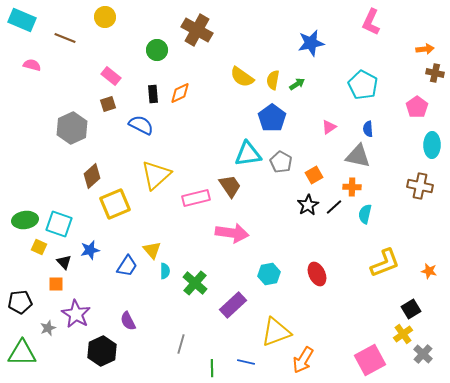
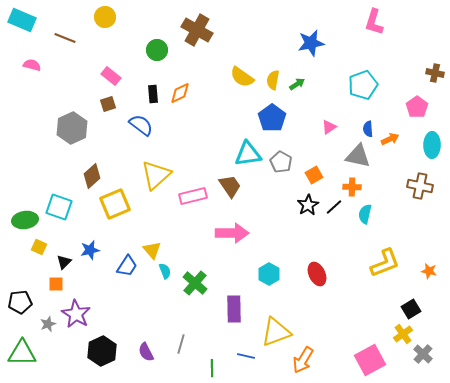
pink L-shape at (371, 22): moved 3 px right; rotated 8 degrees counterclockwise
orange arrow at (425, 49): moved 35 px left, 90 px down; rotated 18 degrees counterclockwise
cyan pentagon at (363, 85): rotated 24 degrees clockwise
blue semicircle at (141, 125): rotated 10 degrees clockwise
pink rectangle at (196, 198): moved 3 px left, 2 px up
cyan square at (59, 224): moved 17 px up
pink arrow at (232, 233): rotated 8 degrees counterclockwise
black triangle at (64, 262): rotated 28 degrees clockwise
cyan semicircle at (165, 271): rotated 21 degrees counterclockwise
cyan hexagon at (269, 274): rotated 20 degrees counterclockwise
purple rectangle at (233, 305): moved 1 px right, 4 px down; rotated 48 degrees counterclockwise
purple semicircle at (128, 321): moved 18 px right, 31 px down
gray star at (48, 328): moved 4 px up
blue line at (246, 362): moved 6 px up
